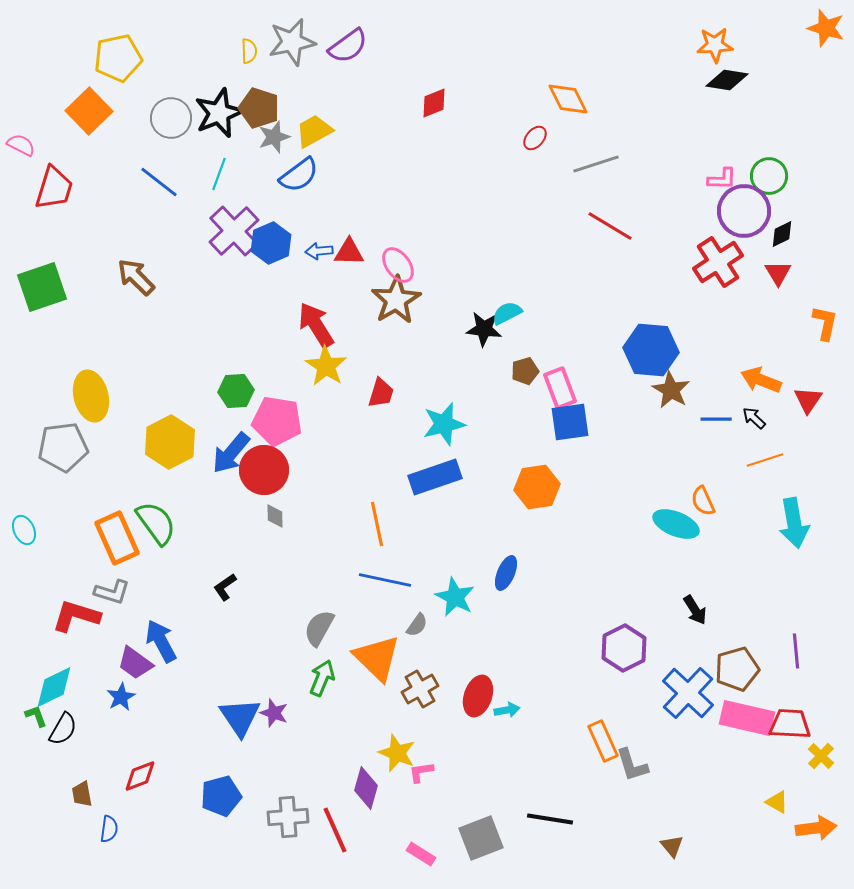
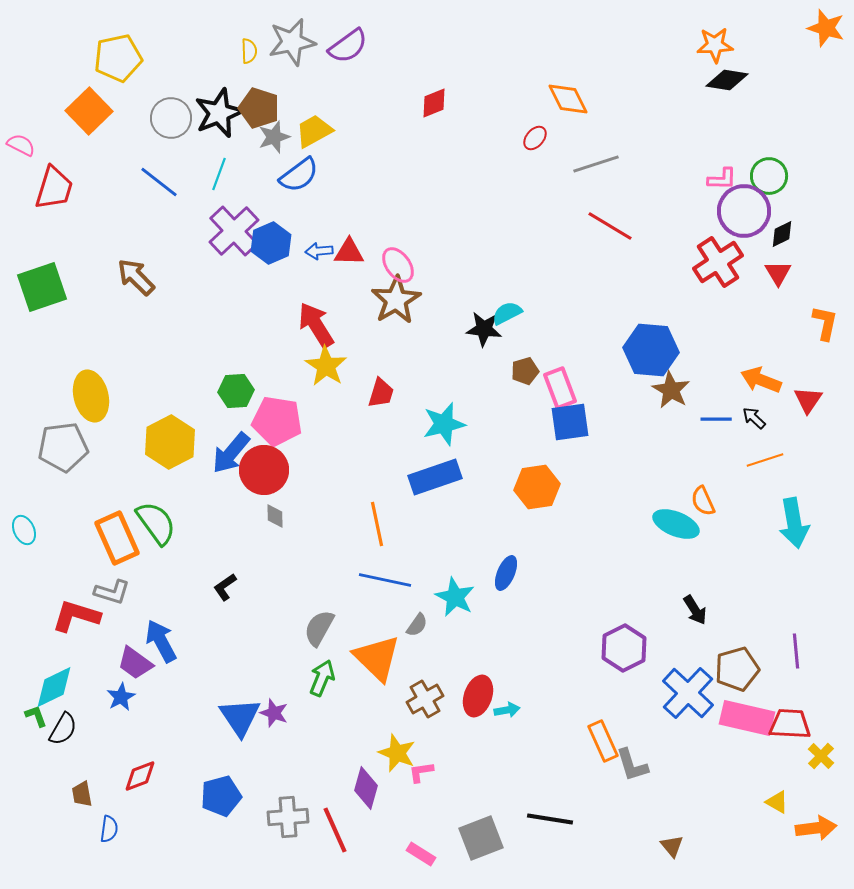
brown cross at (420, 689): moved 5 px right, 10 px down
